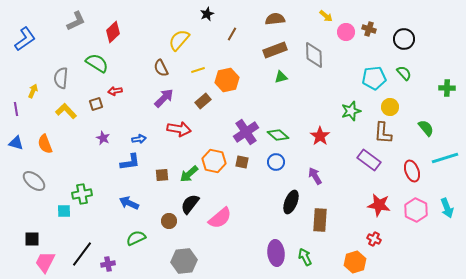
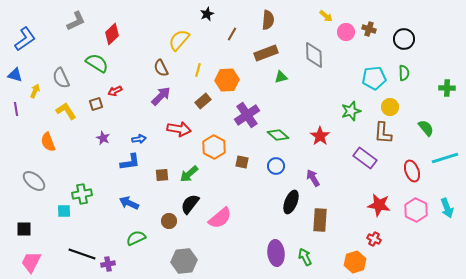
brown semicircle at (275, 19): moved 7 px left, 1 px down; rotated 102 degrees clockwise
red diamond at (113, 32): moved 1 px left, 2 px down
brown rectangle at (275, 50): moved 9 px left, 3 px down
yellow line at (198, 70): rotated 56 degrees counterclockwise
green semicircle at (404, 73): rotated 42 degrees clockwise
gray semicircle at (61, 78): rotated 30 degrees counterclockwise
orange hexagon at (227, 80): rotated 10 degrees clockwise
yellow arrow at (33, 91): moved 2 px right
red arrow at (115, 91): rotated 16 degrees counterclockwise
purple arrow at (164, 98): moved 3 px left, 2 px up
yellow L-shape at (66, 111): rotated 10 degrees clockwise
purple cross at (246, 132): moved 1 px right, 17 px up
blue triangle at (16, 143): moved 1 px left, 68 px up
orange semicircle at (45, 144): moved 3 px right, 2 px up
purple rectangle at (369, 160): moved 4 px left, 2 px up
orange hexagon at (214, 161): moved 14 px up; rotated 15 degrees clockwise
blue circle at (276, 162): moved 4 px down
purple arrow at (315, 176): moved 2 px left, 2 px down
black square at (32, 239): moved 8 px left, 10 px up
black line at (82, 254): rotated 72 degrees clockwise
pink trapezoid at (45, 262): moved 14 px left
